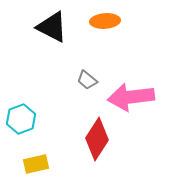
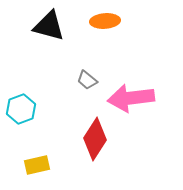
black triangle: moved 3 px left, 1 px up; rotated 12 degrees counterclockwise
pink arrow: moved 1 px down
cyan hexagon: moved 10 px up
red diamond: moved 2 px left
yellow rectangle: moved 1 px right, 1 px down
